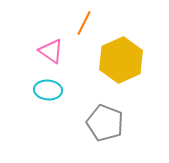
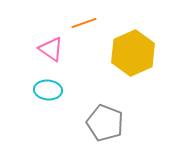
orange line: rotated 45 degrees clockwise
pink triangle: moved 2 px up
yellow hexagon: moved 12 px right, 7 px up
